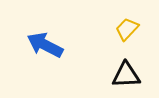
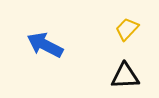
black triangle: moved 1 px left, 1 px down
